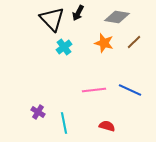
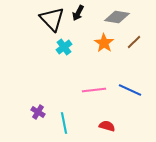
orange star: rotated 18 degrees clockwise
